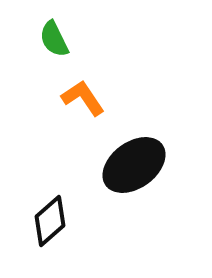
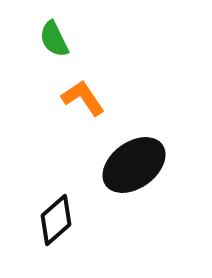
black diamond: moved 6 px right, 1 px up
